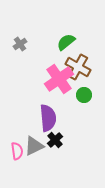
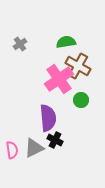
green semicircle: rotated 30 degrees clockwise
brown cross: moved 1 px up
green circle: moved 3 px left, 5 px down
black cross: rotated 21 degrees counterclockwise
gray triangle: moved 2 px down
pink semicircle: moved 5 px left, 1 px up
